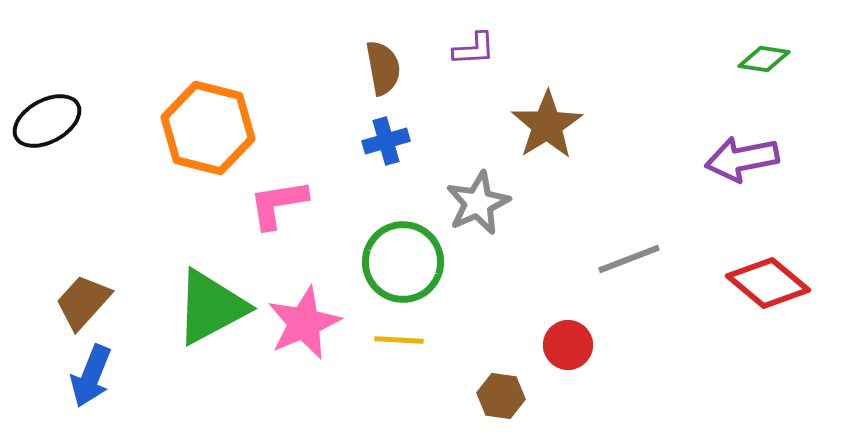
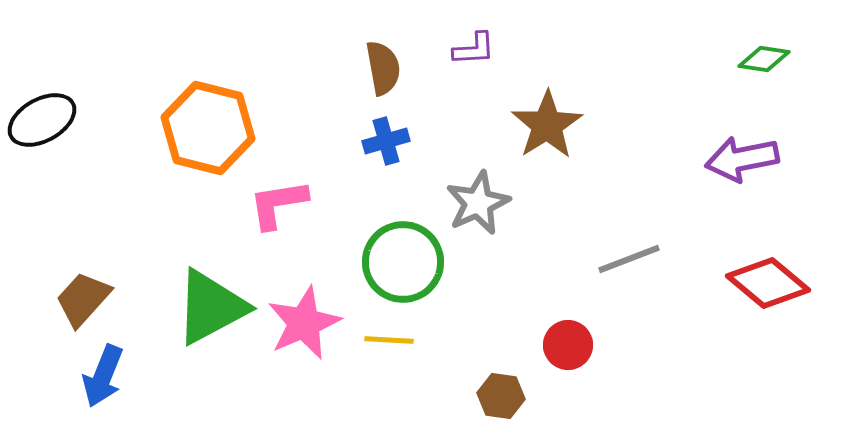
black ellipse: moved 5 px left, 1 px up
brown trapezoid: moved 3 px up
yellow line: moved 10 px left
blue arrow: moved 12 px right
